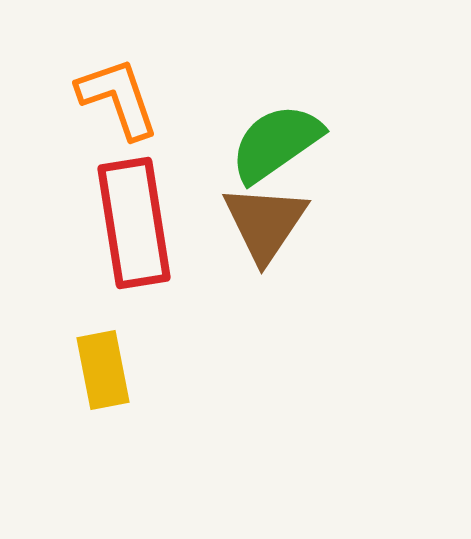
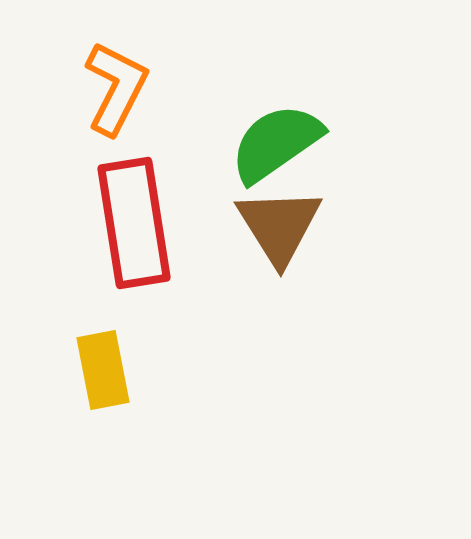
orange L-shape: moved 2 px left, 10 px up; rotated 46 degrees clockwise
brown triangle: moved 14 px right, 3 px down; rotated 6 degrees counterclockwise
